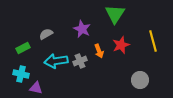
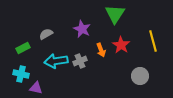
red star: rotated 18 degrees counterclockwise
orange arrow: moved 2 px right, 1 px up
gray circle: moved 4 px up
